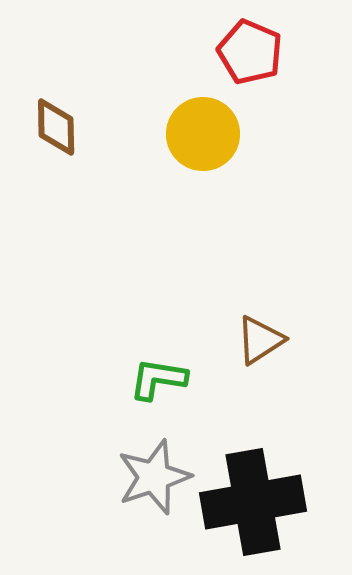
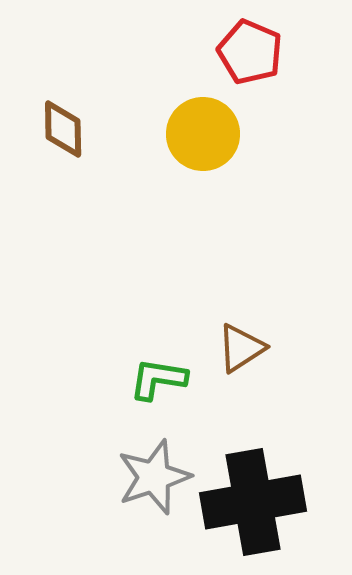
brown diamond: moved 7 px right, 2 px down
brown triangle: moved 19 px left, 8 px down
